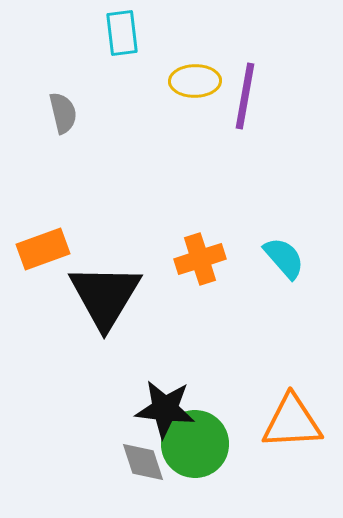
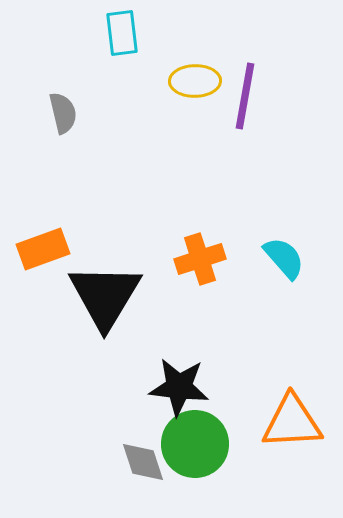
black star: moved 14 px right, 22 px up
